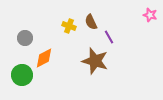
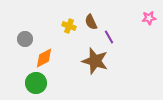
pink star: moved 1 px left, 3 px down; rotated 24 degrees counterclockwise
gray circle: moved 1 px down
green circle: moved 14 px right, 8 px down
